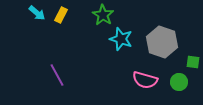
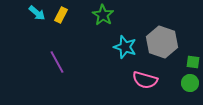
cyan star: moved 4 px right, 8 px down
purple line: moved 13 px up
green circle: moved 11 px right, 1 px down
